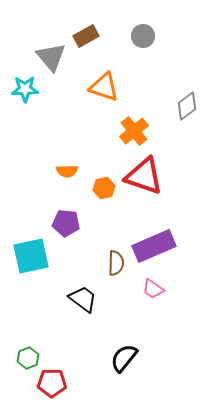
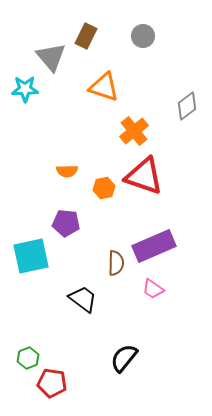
brown rectangle: rotated 35 degrees counterclockwise
red pentagon: rotated 8 degrees clockwise
